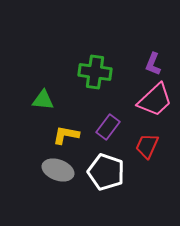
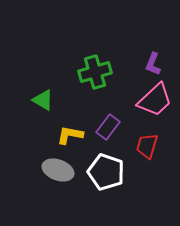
green cross: rotated 24 degrees counterclockwise
green triangle: rotated 25 degrees clockwise
yellow L-shape: moved 4 px right
red trapezoid: rotated 8 degrees counterclockwise
